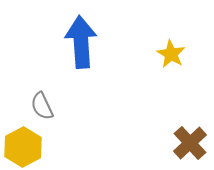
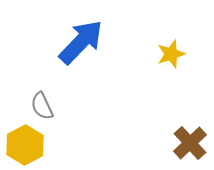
blue arrow: rotated 48 degrees clockwise
yellow star: rotated 24 degrees clockwise
yellow hexagon: moved 2 px right, 2 px up
